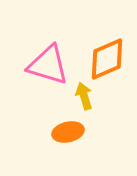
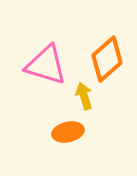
orange diamond: rotated 18 degrees counterclockwise
pink triangle: moved 2 px left
